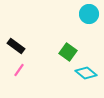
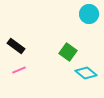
pink line: rotated 32 degrees clockwise
